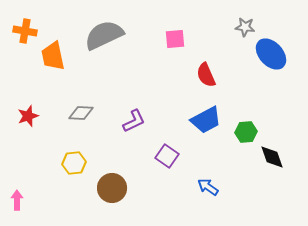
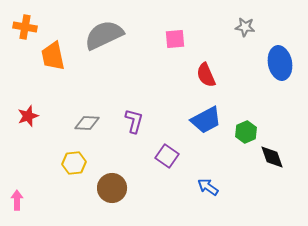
orange cross: moved 4 px up
blue ellipse: moved 9 px right, 9 px down; rotated 32 degrees clockwise
gray diamond: moved 6 px right, 10 px down
purple L-shape: rotated 50 degrees counterclockwise
green hexagon: rotated 20 degrees counterclockwise
